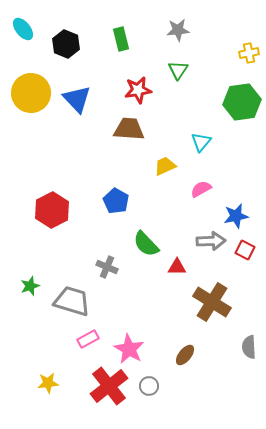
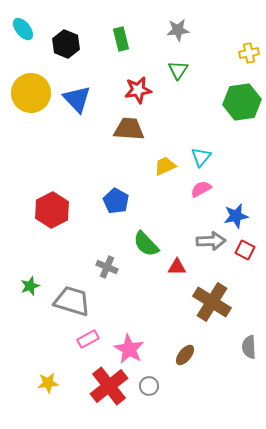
cyan triangle: moved 15 px down
